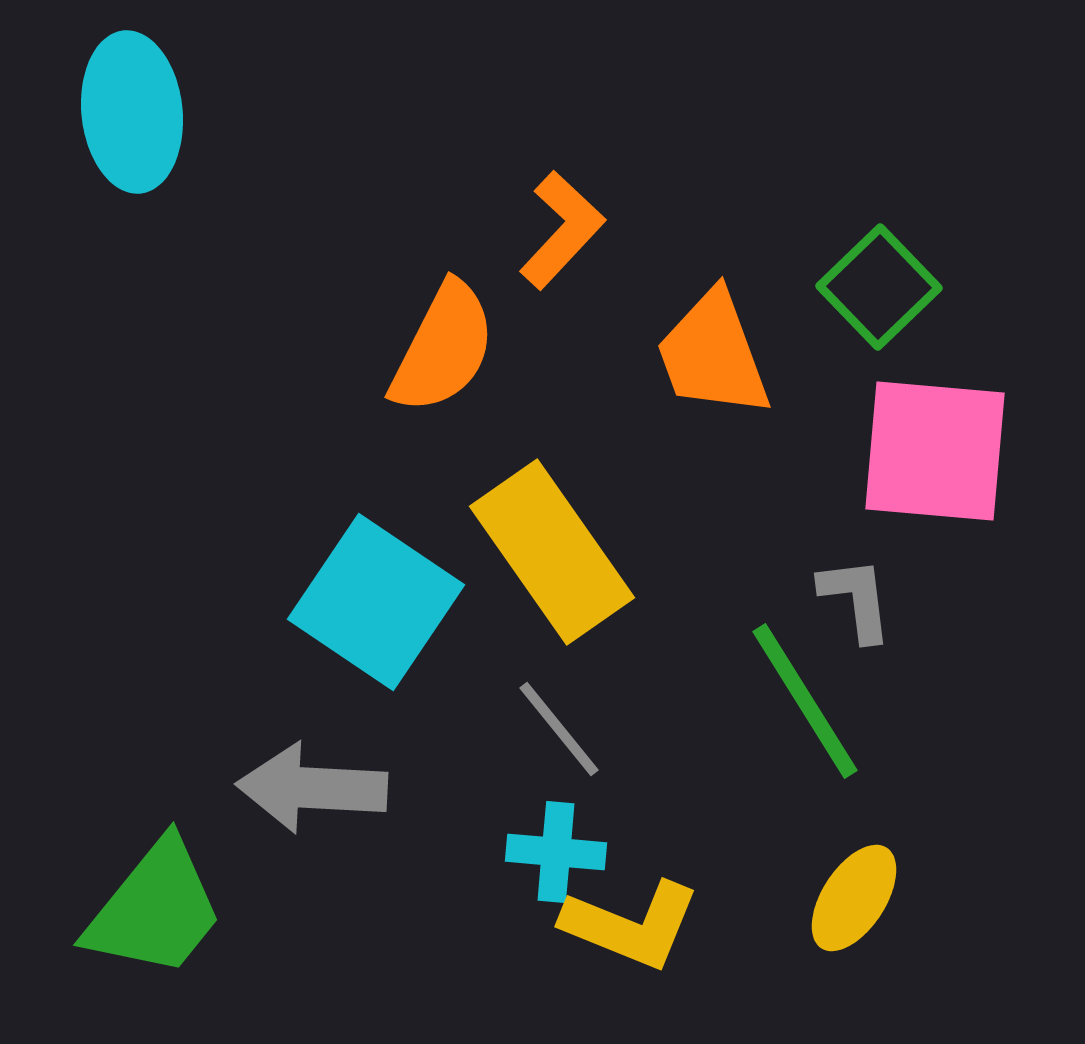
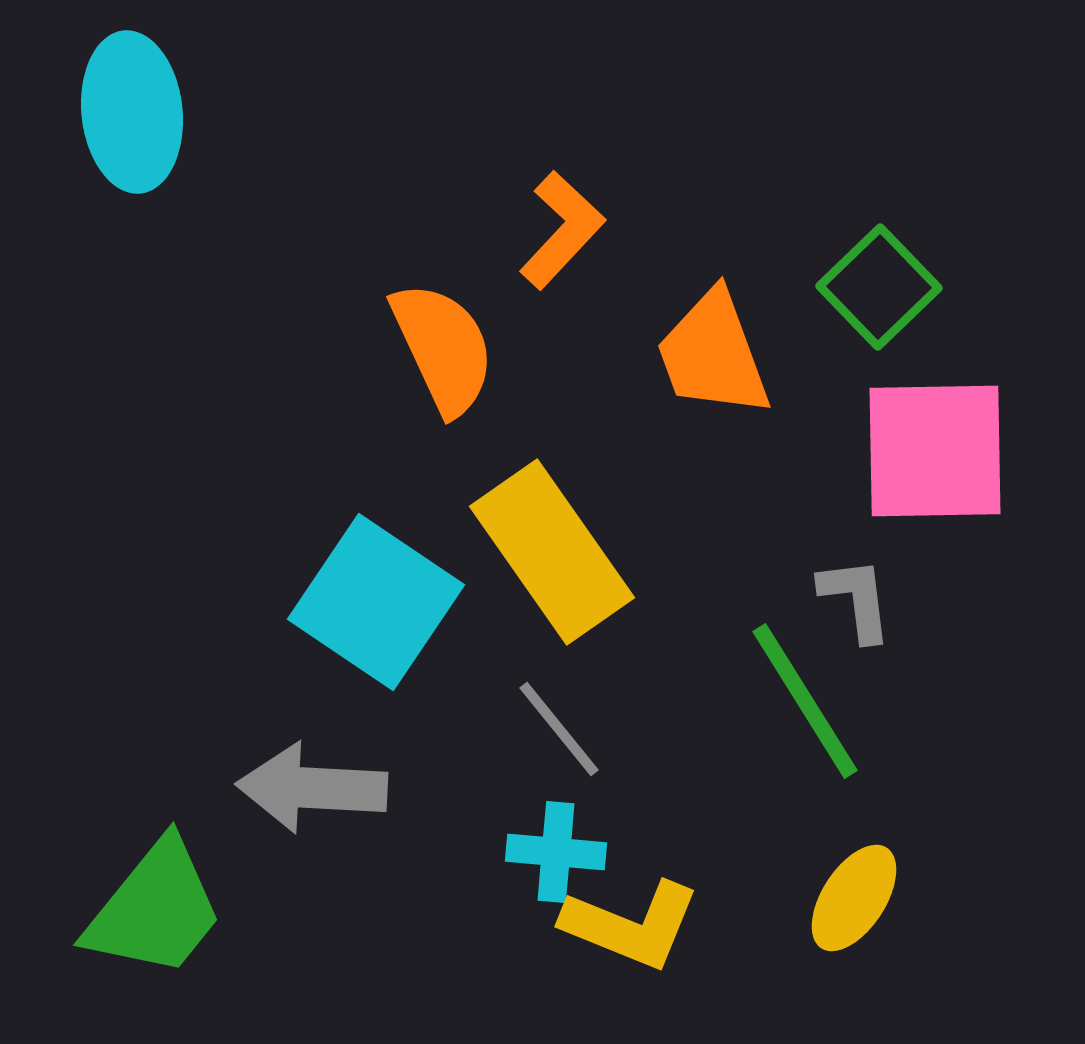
orange semicircle: rotated 52 degrees counterclockwise
pink square: rotated 6 degrees counterclockwise
